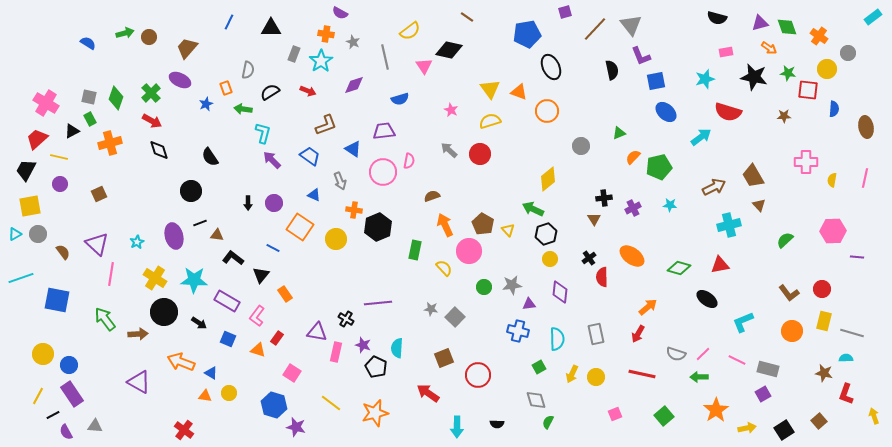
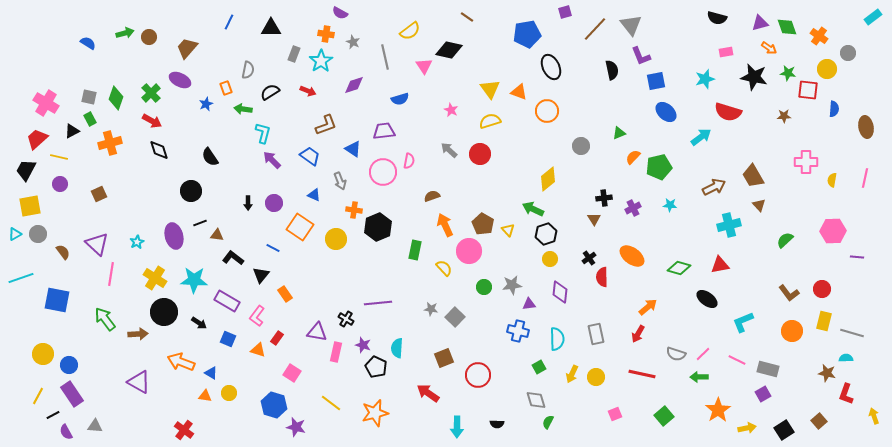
brown star at (824, 373): moved 3 px right
orange star at (716, 410): moved 2 px right
